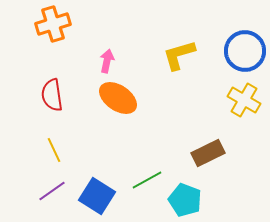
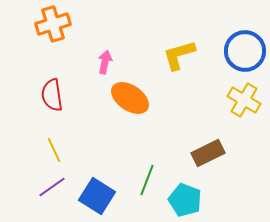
pink arrow: moved 2 px left, 1 px down
orange ellipse: moved 12 px right
green line: rotated 40 degrees counterclockwise
purple line: moved 4 px up
